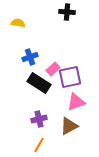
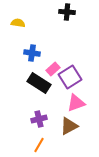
blue cross: moved 2 px right, 4 px up; rotated 28 degrees clockwise
purple square: rotated 20 degrees counterclockwise
pink triangle: moved 1 px down
